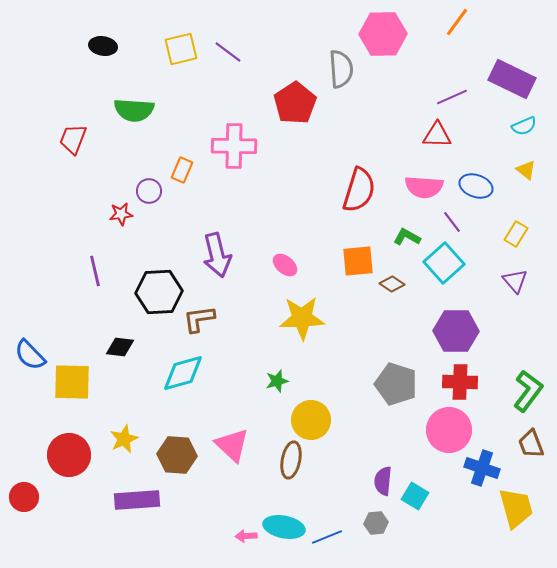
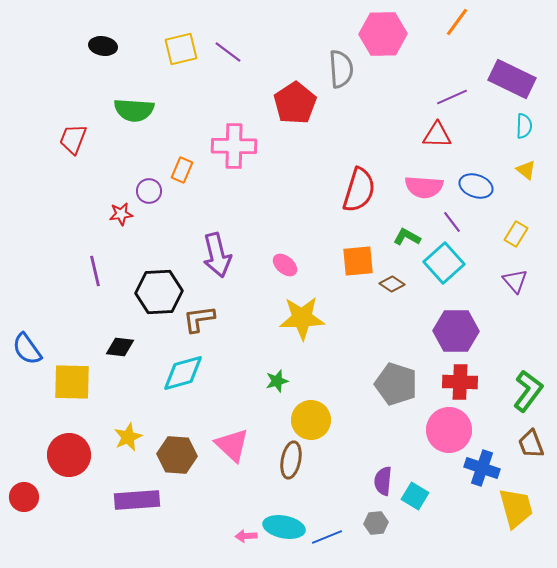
cyan semicircle at (524, 126): rotated 65 degrees counterclockwise
blue semicircle at (30, 355): moved 3 px left, 6 px up; rotated 8 degrees clockwise
yellow star at (124, 439): moved 4 px right, 2 px up
